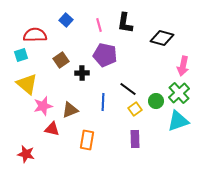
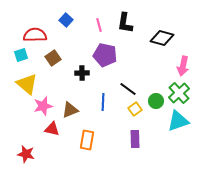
brown square: moved 8 px left, 2 px up
